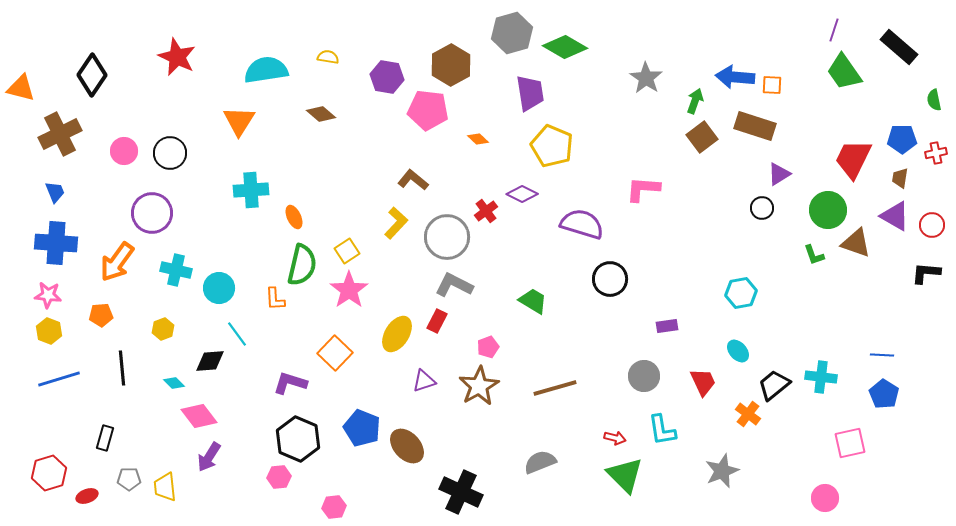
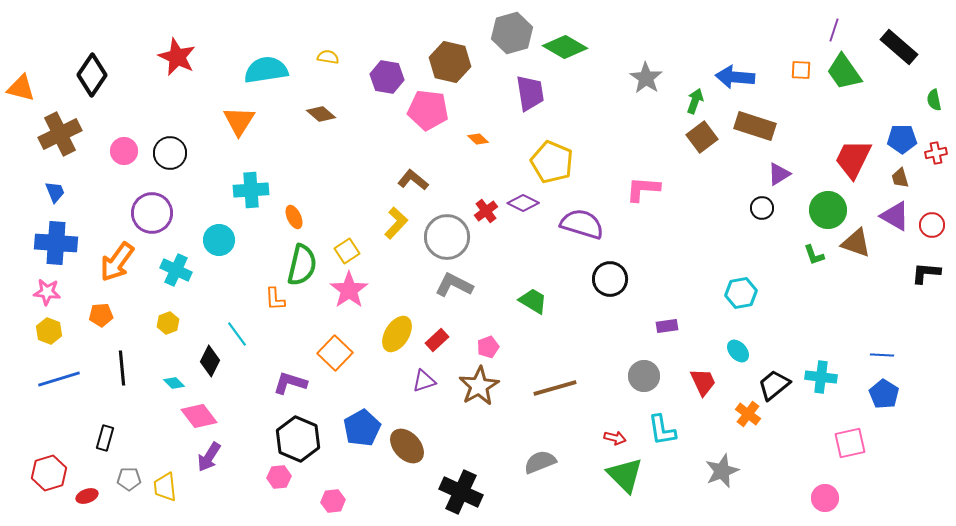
brown hexagon at (451, 65): moved 1 px left, 3 px up; rotated 18 degrees counterclockwise
orange square at (772, 85): moved 29 px right, 15 px up
yellow pentagon at (552, 146): moved 16 px down
brown trapezoid at (900, 178): rotated 25 degrees counterclockwise
purple diamond at (522, 194): moved 1 px right, 9 px down
cyan cross at (176, 270): rotated 12 degrees clockwise
cyan circle at (219, 288): moved 48 px up
pink star at (48, 295): moved 1 px left, 3 px up
red rectangle at (437, 321): moved 19 px down; rotated 20 degrees clockwise
yellow hexagon at (163, 329): moved 5 px right, 6 px up
black diamond at (210, 361): rotated 60 degrees counterclockwise
blue pentagon at (362, 428): rotated 21 degrees clockwise
pink hexagon at (334, 507): moved 1 px left, 6 px up
